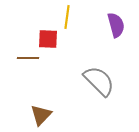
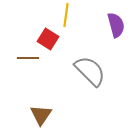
yellow line: moved 1 px left, 2 px up
red square: rotated 30 degrees clockwise
gray semicircle: moved 9 px left, 10 px up
brown triangle: rotated 10 degrees counterclockwise
